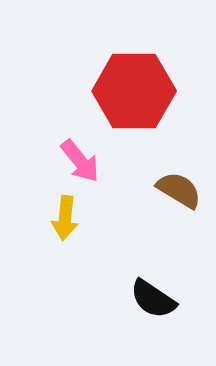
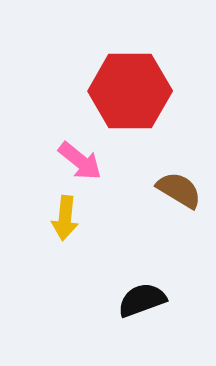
red hexagon: moved 4 px left
pink arrow: rotated 12 degrees counterclockwise
black semicircle: moved 11 px left, 1 px down; rotated 126 degrees clockwise
